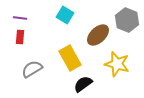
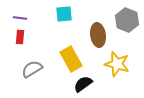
cyan square: moved 1 px left, 1 px up; rotated 36 degrees counterclockwise
brown ellipse: rotated 55 degrees counterclockwise
yellow rectangle: moved 1 px right, 1 px down
